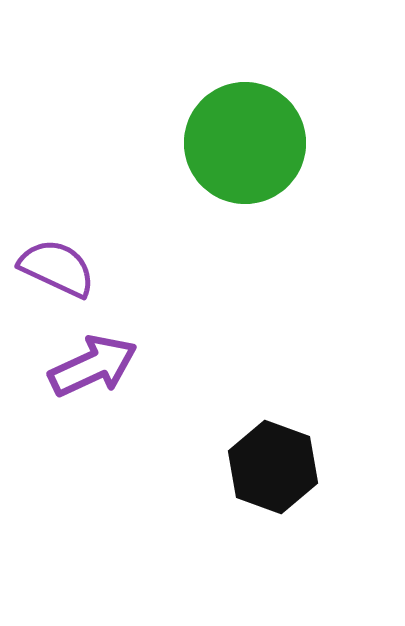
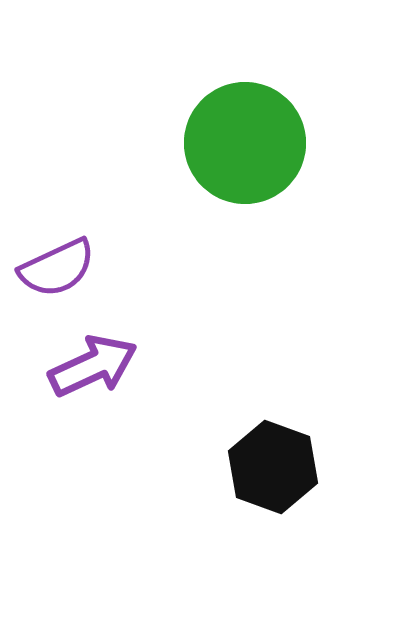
purple semicircle: rotated 130 degrees clockwise
